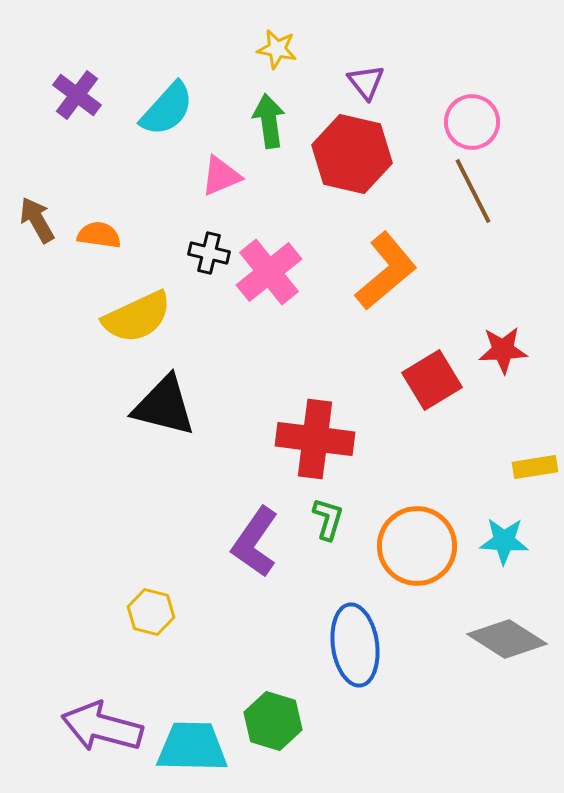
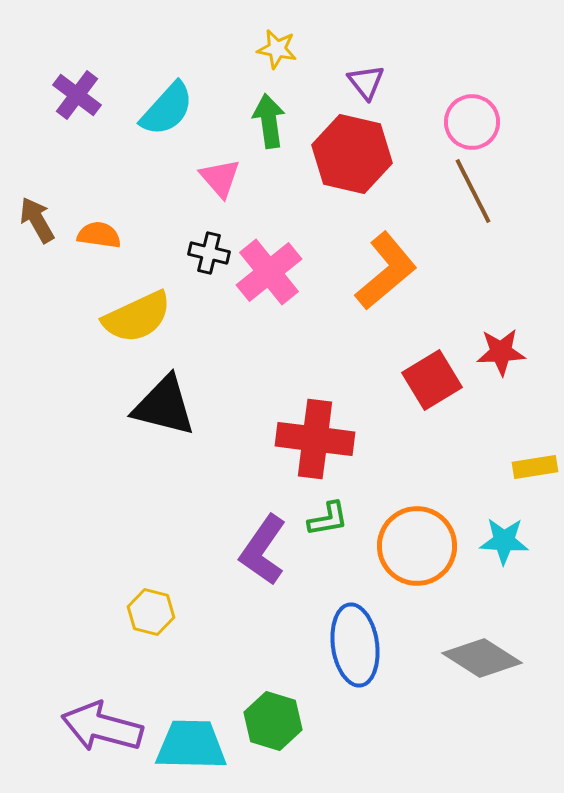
pink triangle: moved 1 px left, 2 px down; rotated 48 degrees counterclockwise
red star: moved 2 px left, 2 px down
green L-shape: rotated 63 degrees clockwise
purple L-shape: moved 8 px right, 8 px down
gray diamond: moved 25 px left, 19 px down
cyan trapezoid: moved 1 px left, 2 px up
